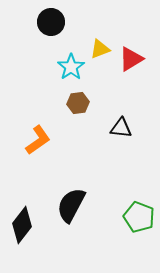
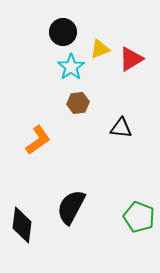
black circle: moved 12 px right, 10 px down
black semicircle: moved 2 px down
black diamond: rotated 30 degrees counterclockwise
